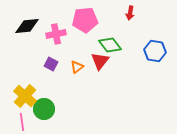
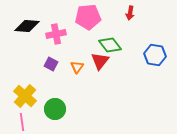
pink pentagon: moved 3 px right, 3 px up
black diamond: rotated 10 degrees clockwise
blue hexagon: moved 4 px down
orange triangle: rotated 16 degrees counterclockwise
green circle: moved 11 px right
